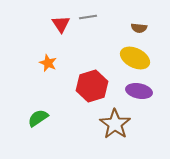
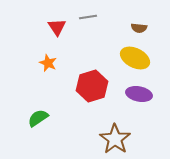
red triangle: moved 4 px left, 3 px down
purple ellipse: moved 3 px down
brown star: moved 15 px down
